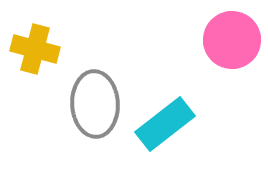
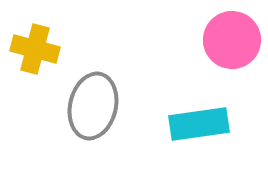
gray ellipse: moved 2 px left, 2 px down; rotated 16 degrees clockwise
cyan rectangle: moved 34 px right; rotated 30 degrees clockwise
